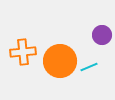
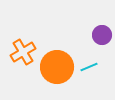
orange cross: rotated 25 degrees counterclockwise
orange circle: moved 3 px left, 6 px down
